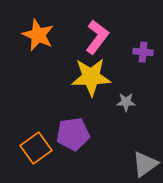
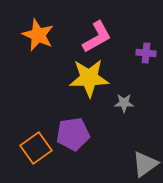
pink L-shape: rotated 24 degrees clockwise
purple cross: moved 3 px right, 1 px down
yellow star: moved 2 px left, 1 px down
gray star: moved 2 px left, 1 px down
